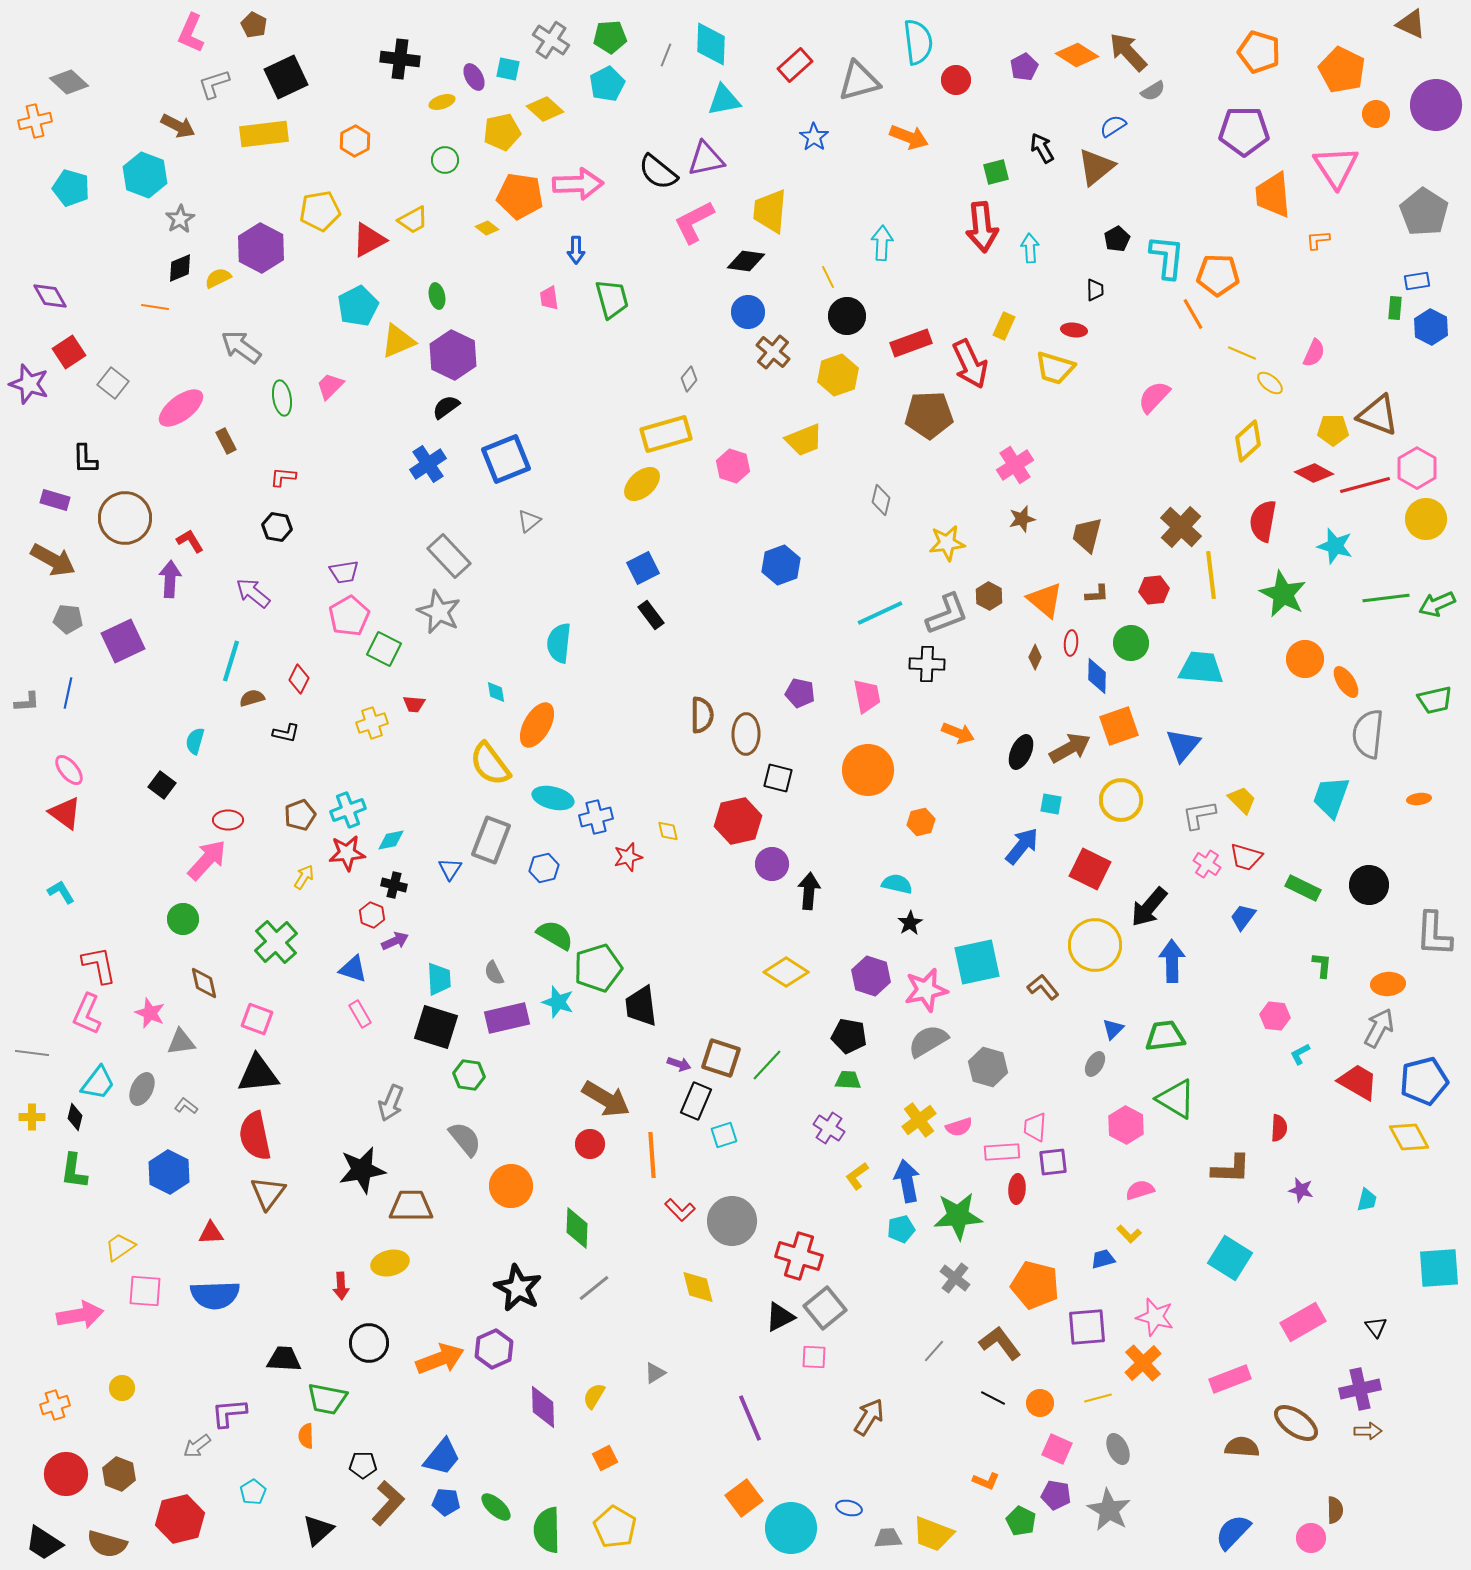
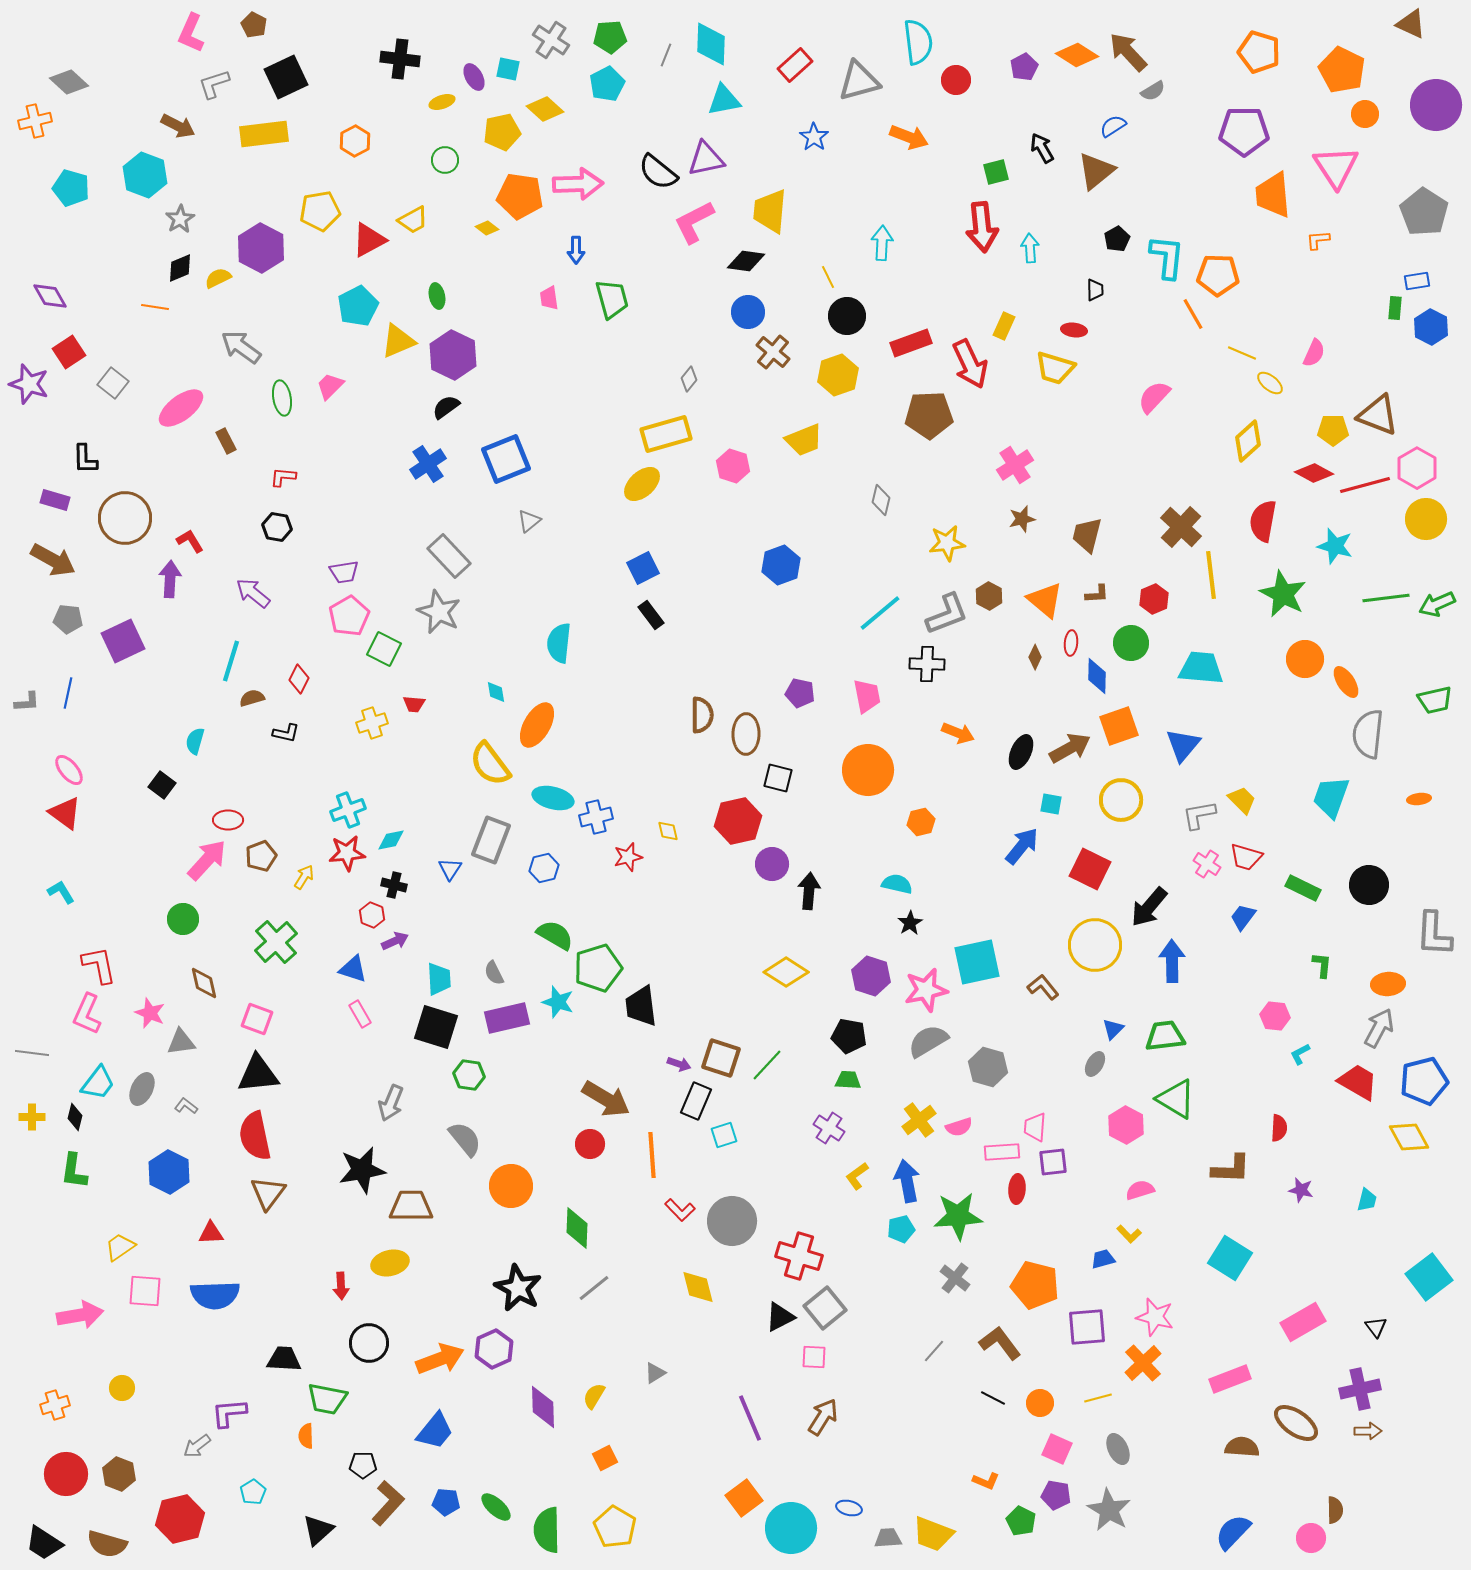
orange circle at (1376, 114): moved 11 px left
brown triangle at (1096, 167): moved 4 px down
red hexagon at (1154, 590): moved 9 px down; rotated 16 degrees counterclockwise
cyan line at (880, 613): rotated 15 degrees counterclockwise
brown pentagon at (300, 815): moved 39 px left, 41 px down
cyan square at (1439, 1268): moved 10 px left, 9 px down; rotated 33 degrees counterclockwise
brown arrow at (869, 1417): moved 46 px left
blue trapezoid at (442, 1457): moved 7 px left, 26 px up
